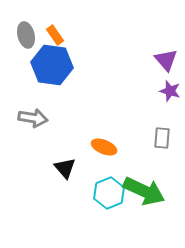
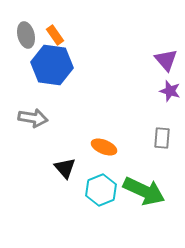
cyan hexagon: moved 8 px left, 3 px up
